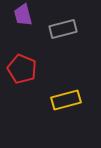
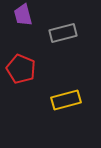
gray rectangle: moved 4 px down
red pentagon: moved 1 px left
